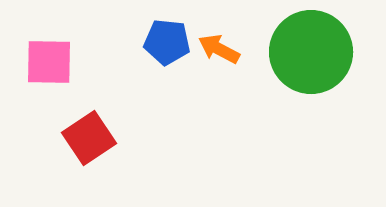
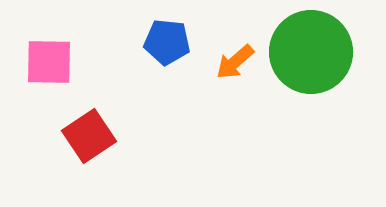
orange arrow: moved 16 px right, 13 px down; rotated 69 degrees counterclockwise
red square: moved 2 px up
